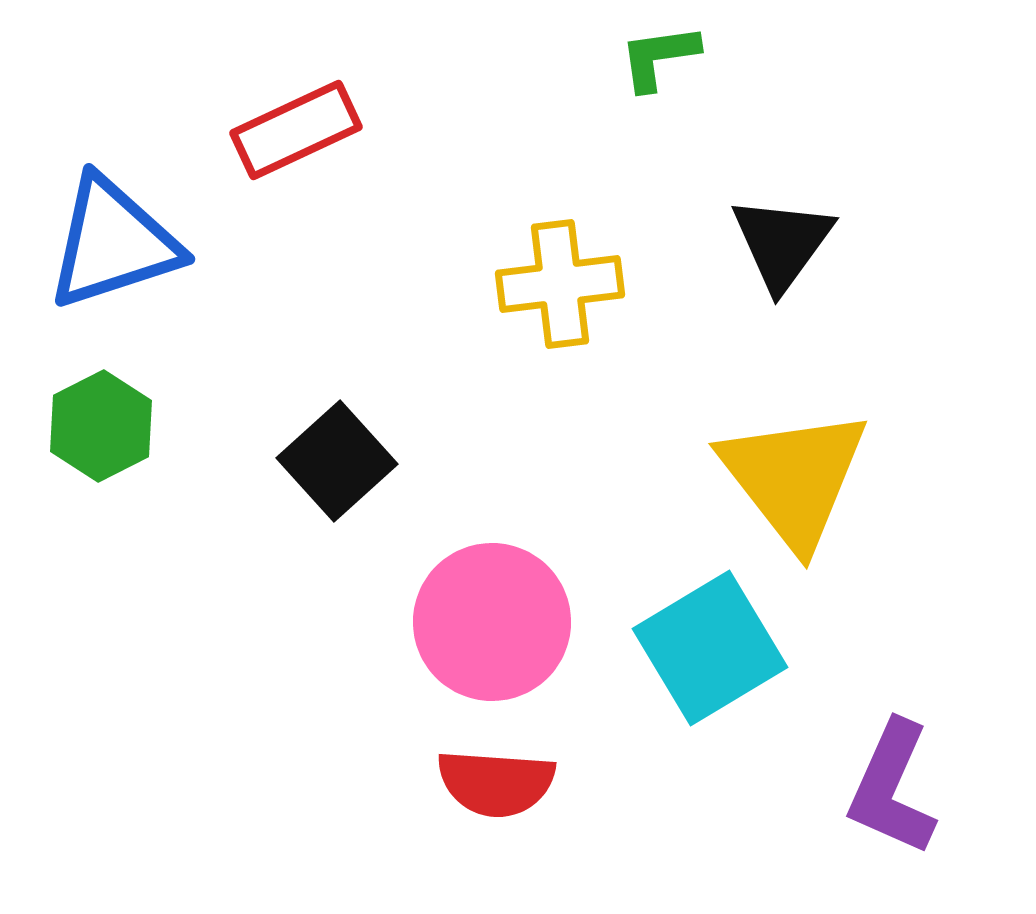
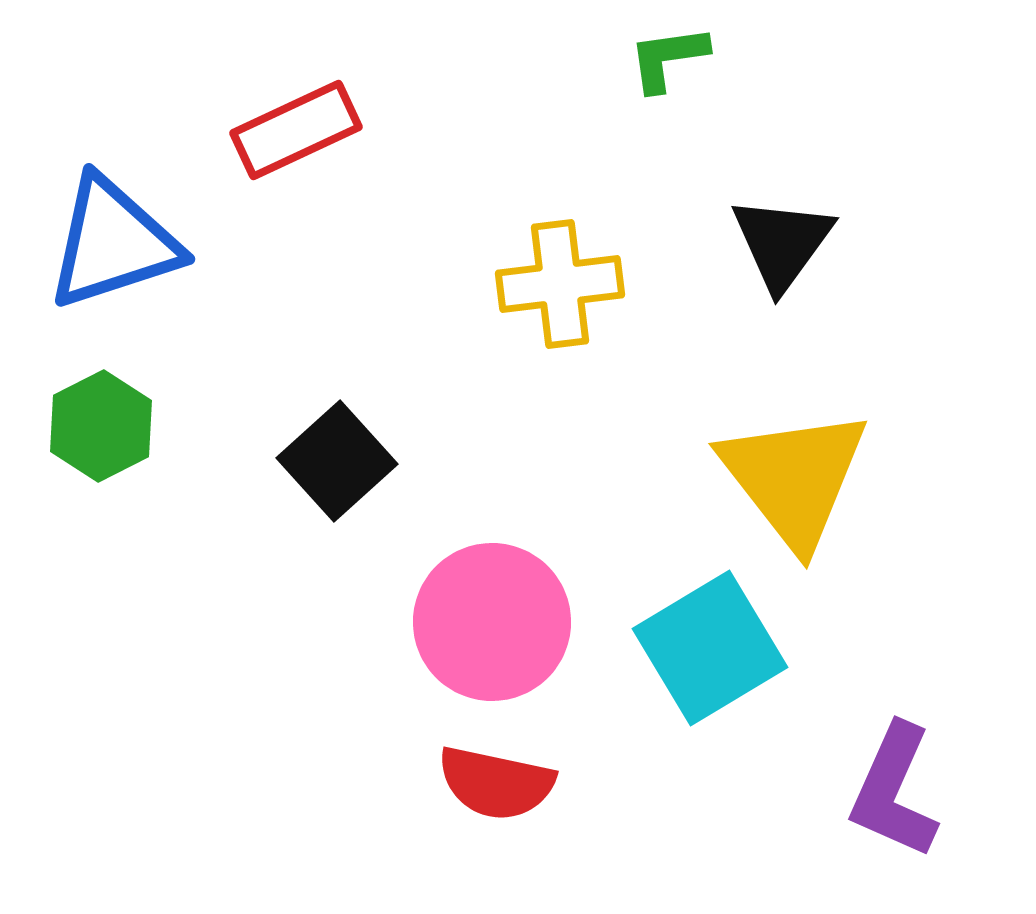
green L-shape: moved 9 px right, 1 px down
red semicircle: rotated 8 degrees clockwise
purple L-shape: moved 2 px right, 3 px down
